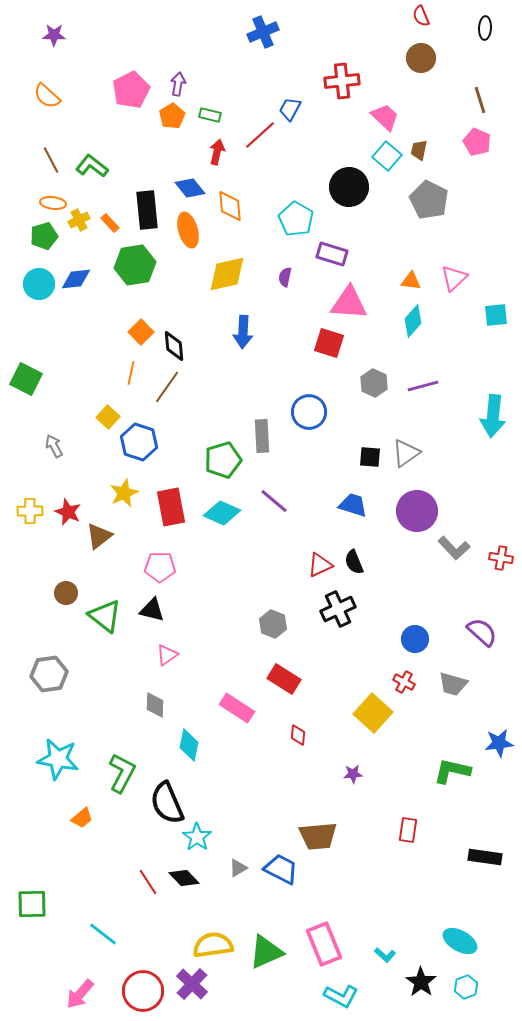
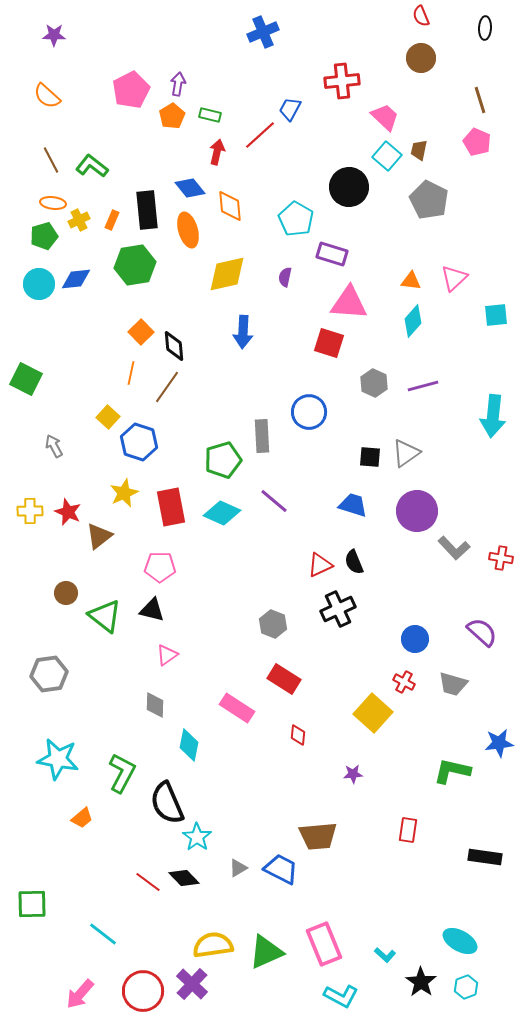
orange rectangle at (110, 223): moved 2 px right, 3 px up; rotated 66 degrees clockwise
red line at (148, 882): rotated 20 degrees counterclockwise
